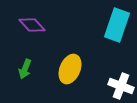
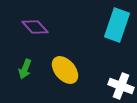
purple diamond: moved 3 px right, 2 px down
yellow ellipse: moved 5 px left, 1 px down; rotated 64 degrees counterclockwise
